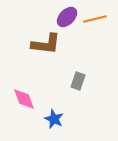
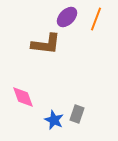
orange line: moved 1 px right; rotated 55 degrees counterclockwise
gray rectangle: moved 1 px left, 33 px down
pink diamond: moved 1 px left, 2 px up
blue star: moved 1 px down
